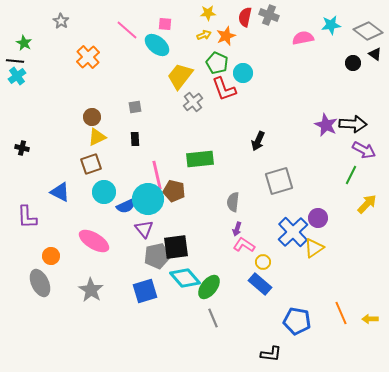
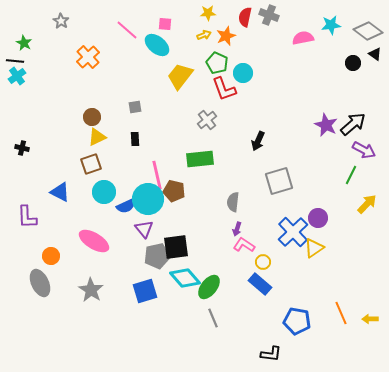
gray cross at (193, 102): moved 14 px right, 18 px down
black arrow at (353, 124): rotated 44 degrees counterclockwise
